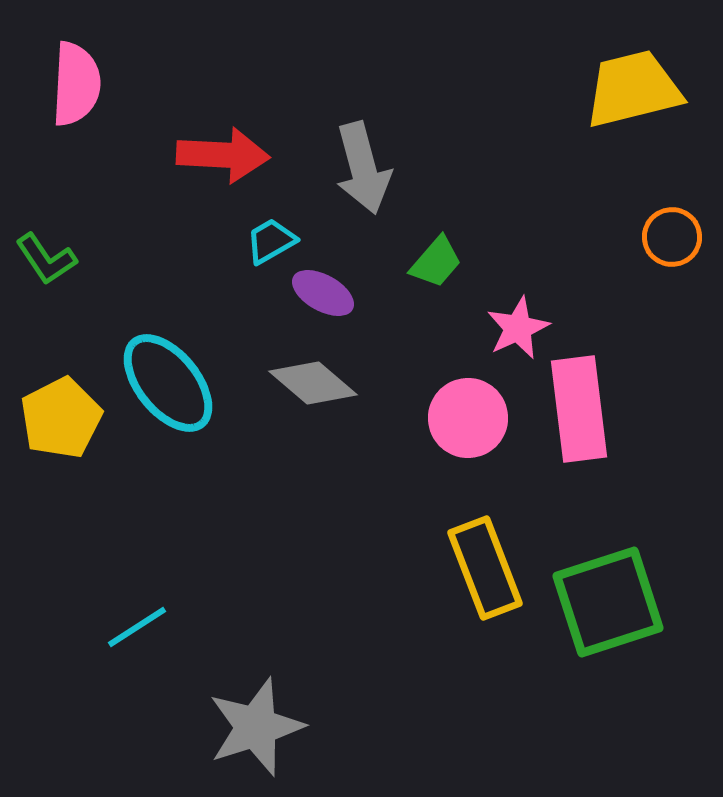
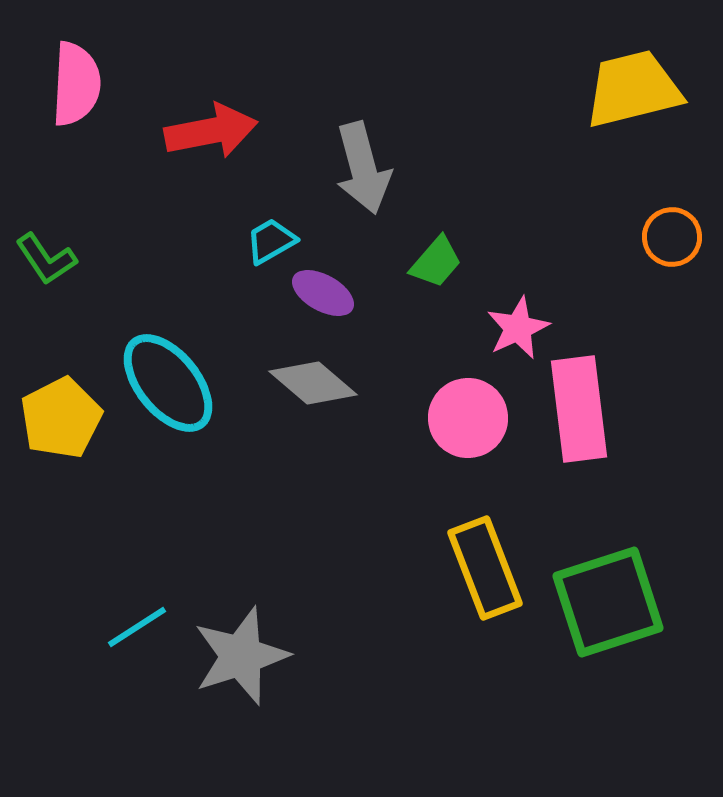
red arrow: moved 12 px left, 24 px up; rotated 14 degrees counterclockwise
gray star: moved 15 px left, 71 px up
